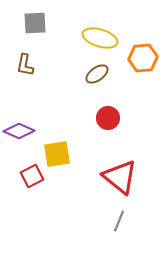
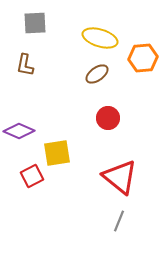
yellow square: moved 1 px up
